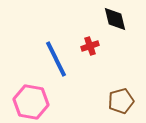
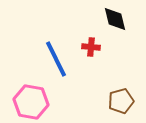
red cross: moved 1 px right, 1 px down; rotated 24 degrees clockwise
